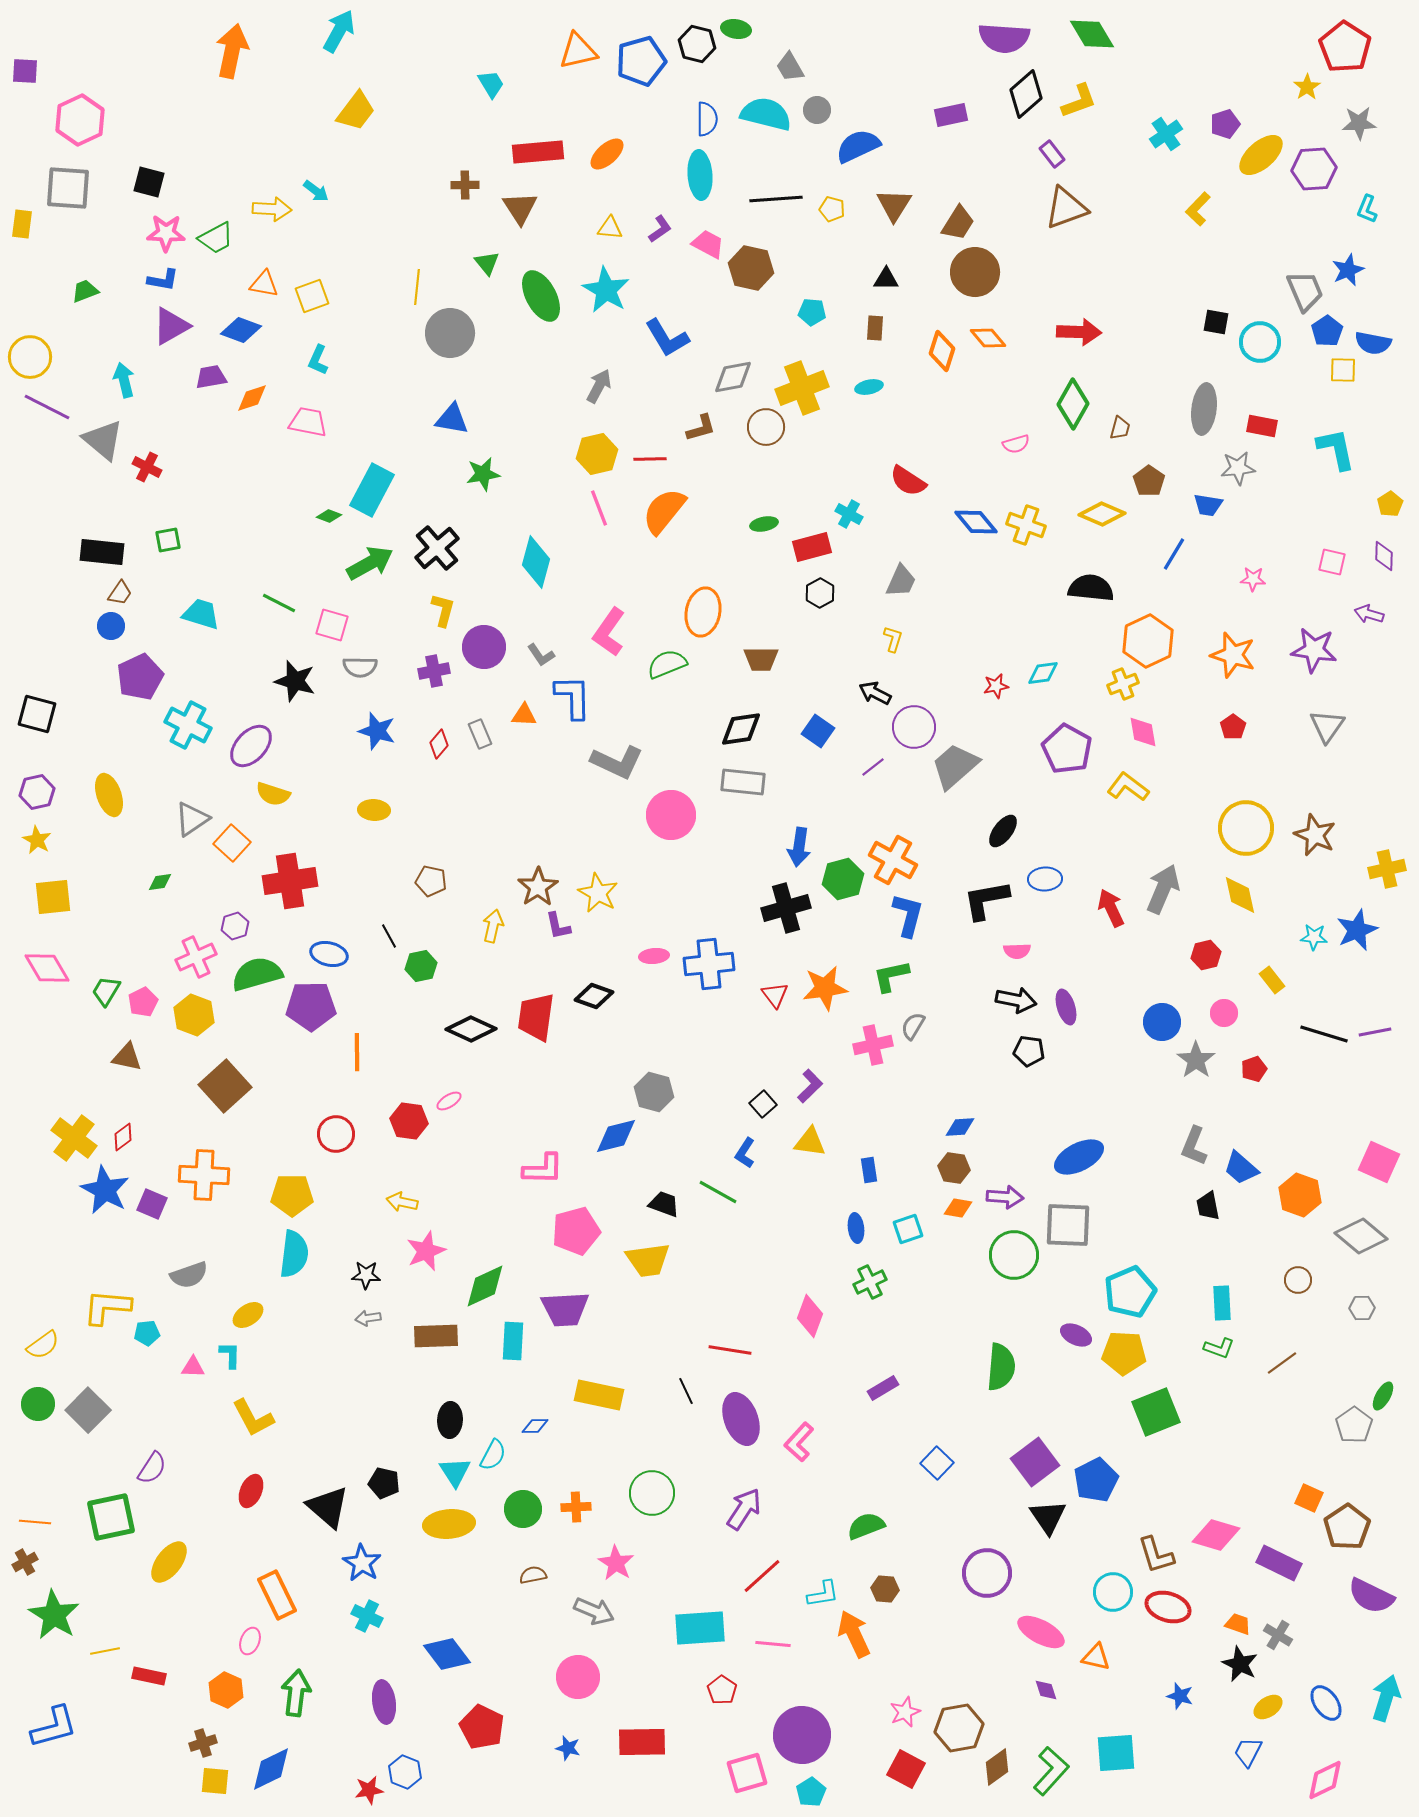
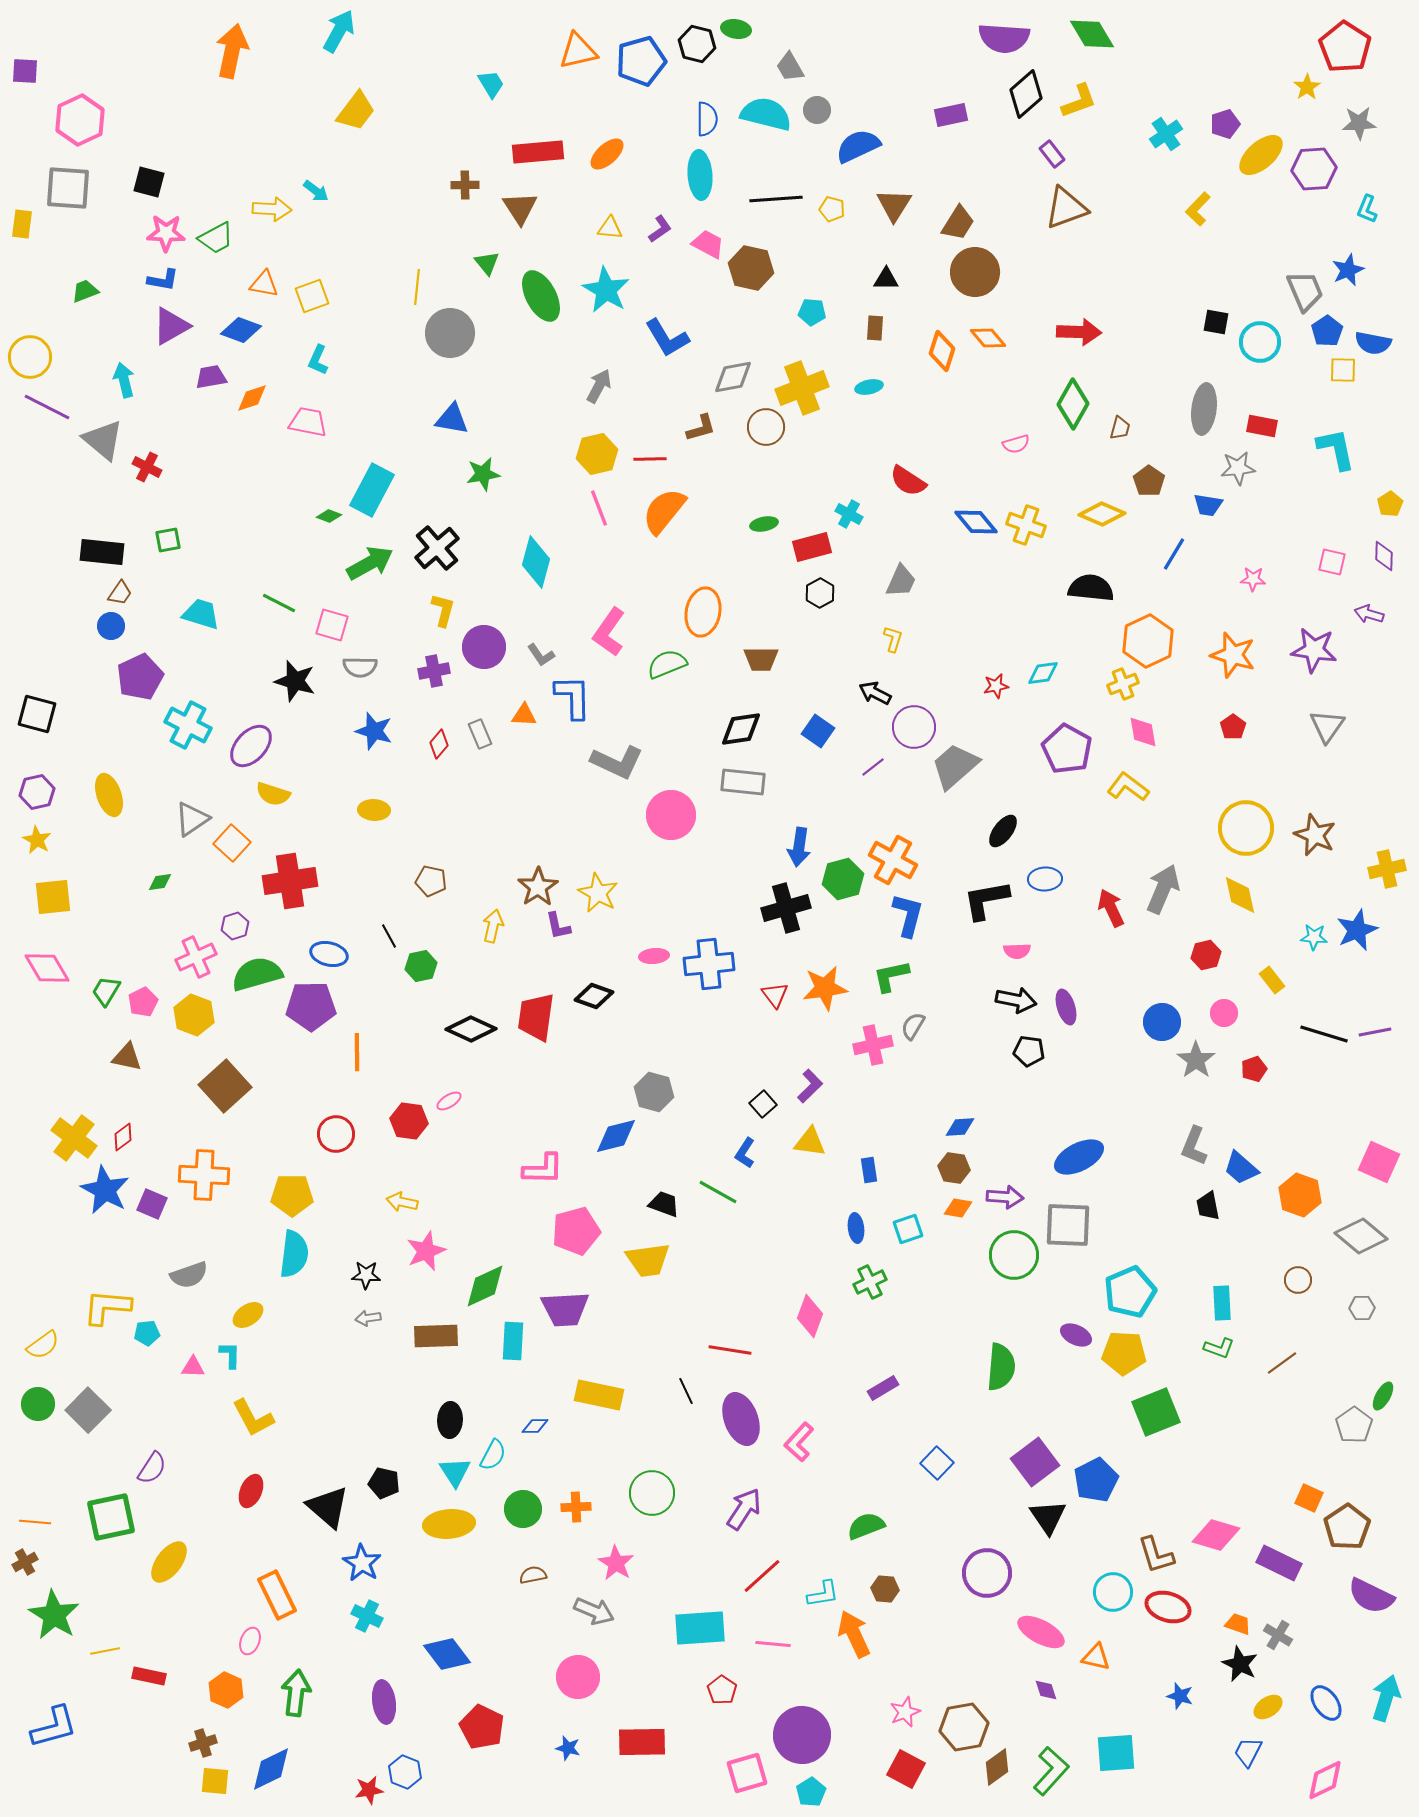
blue star at (377, 731): moved 3 px left
brown hexagon at (959, 1728): moved 5 px right, 1 px up
